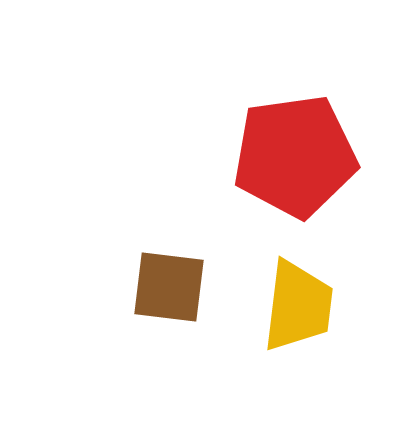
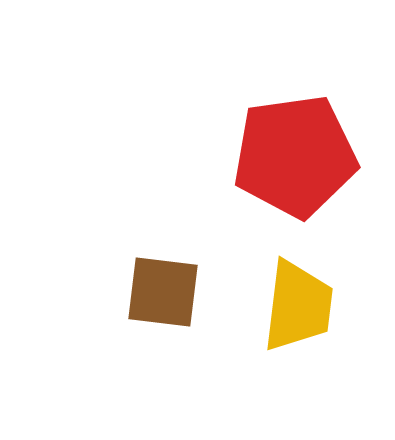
brown square: moved 6 px left, 5 px down
